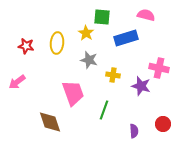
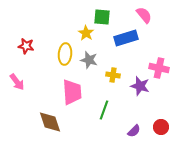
pink semicircle: moved 2 px left; rotated 36 degrees clockwise
yellow ellipse: moved 8 px right, 11 px down
pink arrow: rotated 90 degrees counterclockwise
purple star: moved 1 px left
pink trapezoid: moved 1 px left, 1 px up; rotated 16 degrees clockwise
red circle: moved 2 px left, 3 px down
purple semicircle: rotated 48 degrees clockwise
